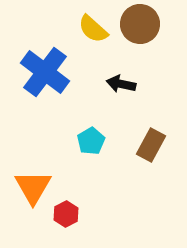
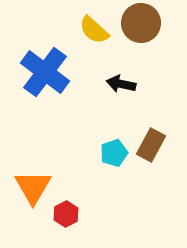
brown circle: moved 1 px right, 1 px up
yellow semicircle: moved 1 px right, 1 px down
cyan pentagon: moved 23 px right, 12 px down; rotated 12 degrees clockwise
